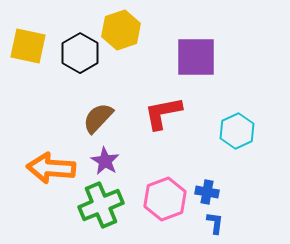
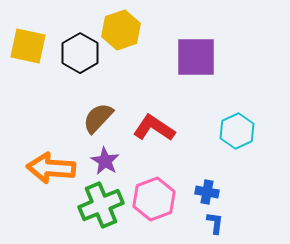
red L-shape: moved 9 px left, 15 px down; rotated 45 degrees clockwise
pink hexagon: moved 11 px left
